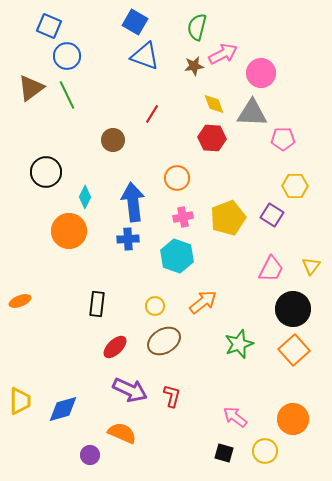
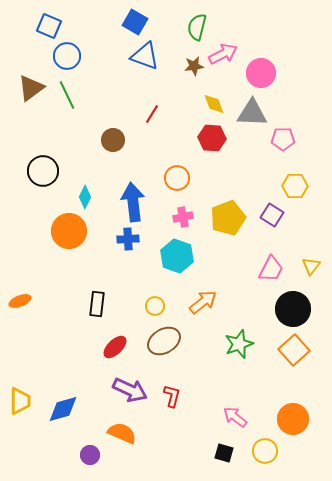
black circle at (46, 172): moved 3 px left, 1 px up
